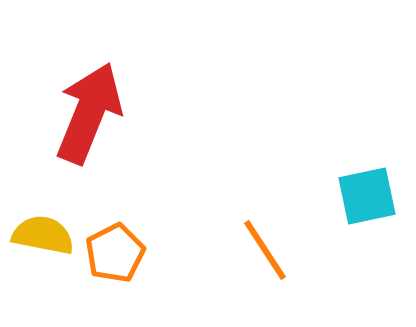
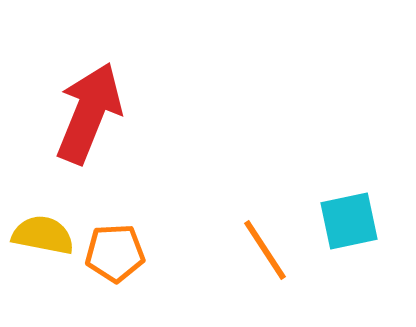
cyan square: moved 18 px left, 25 px down
orange pentagon: rotated 24 degrees clockwise
